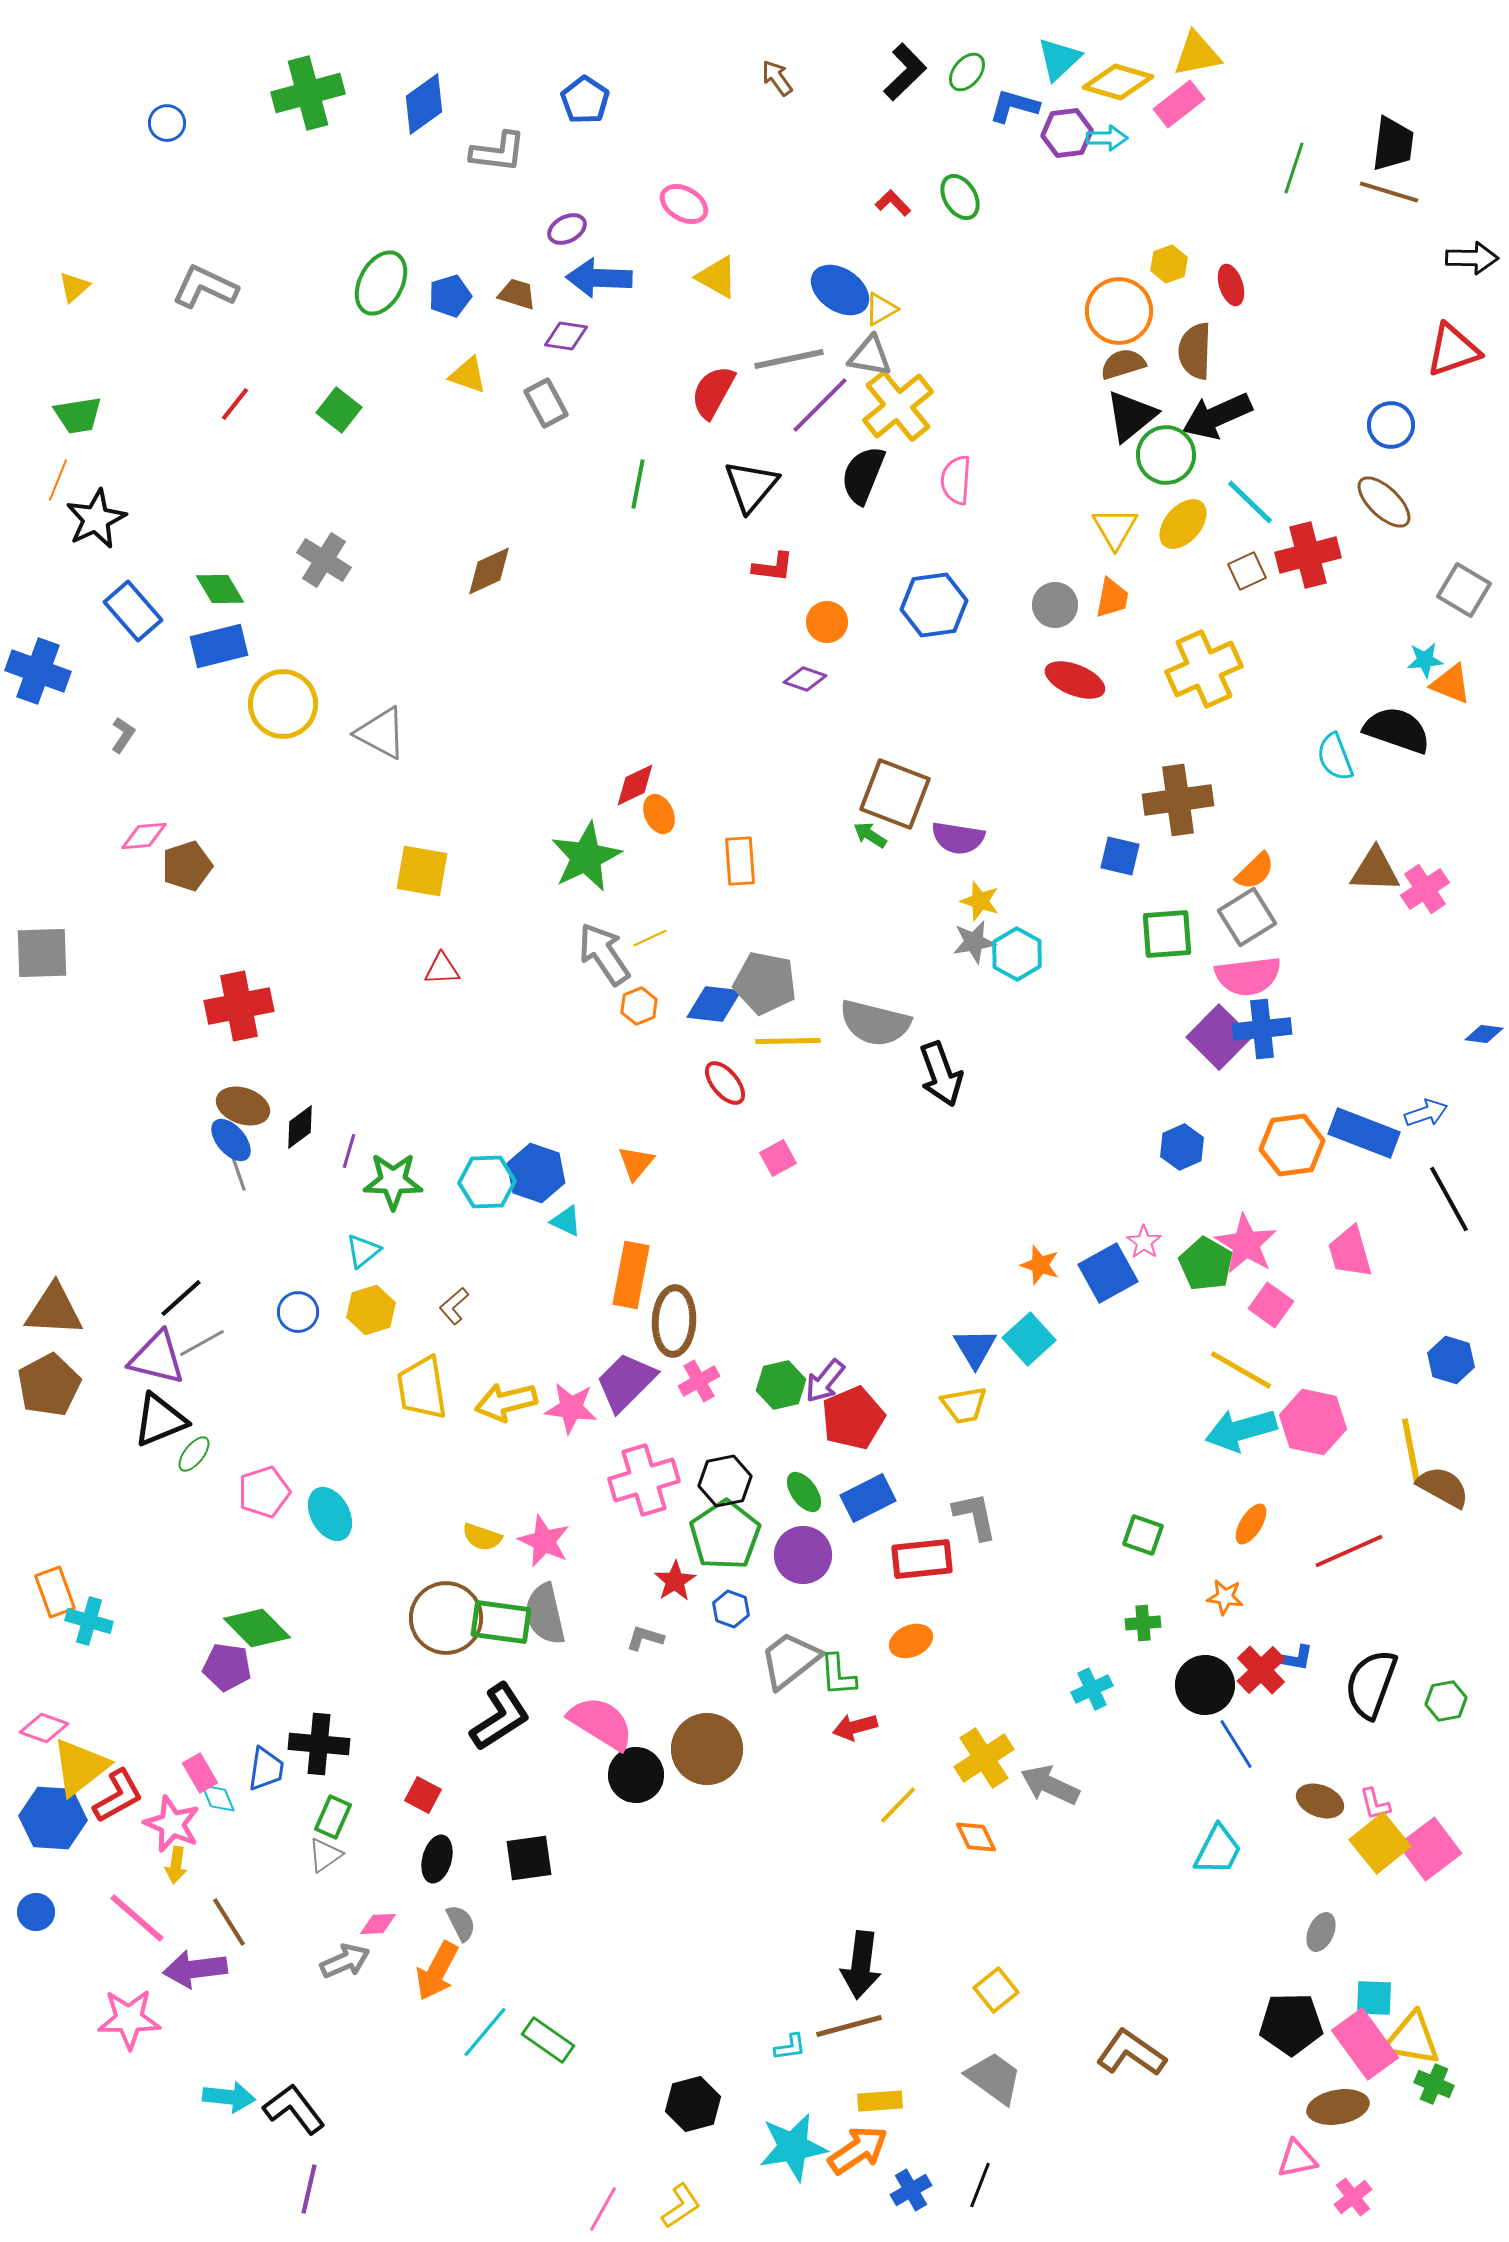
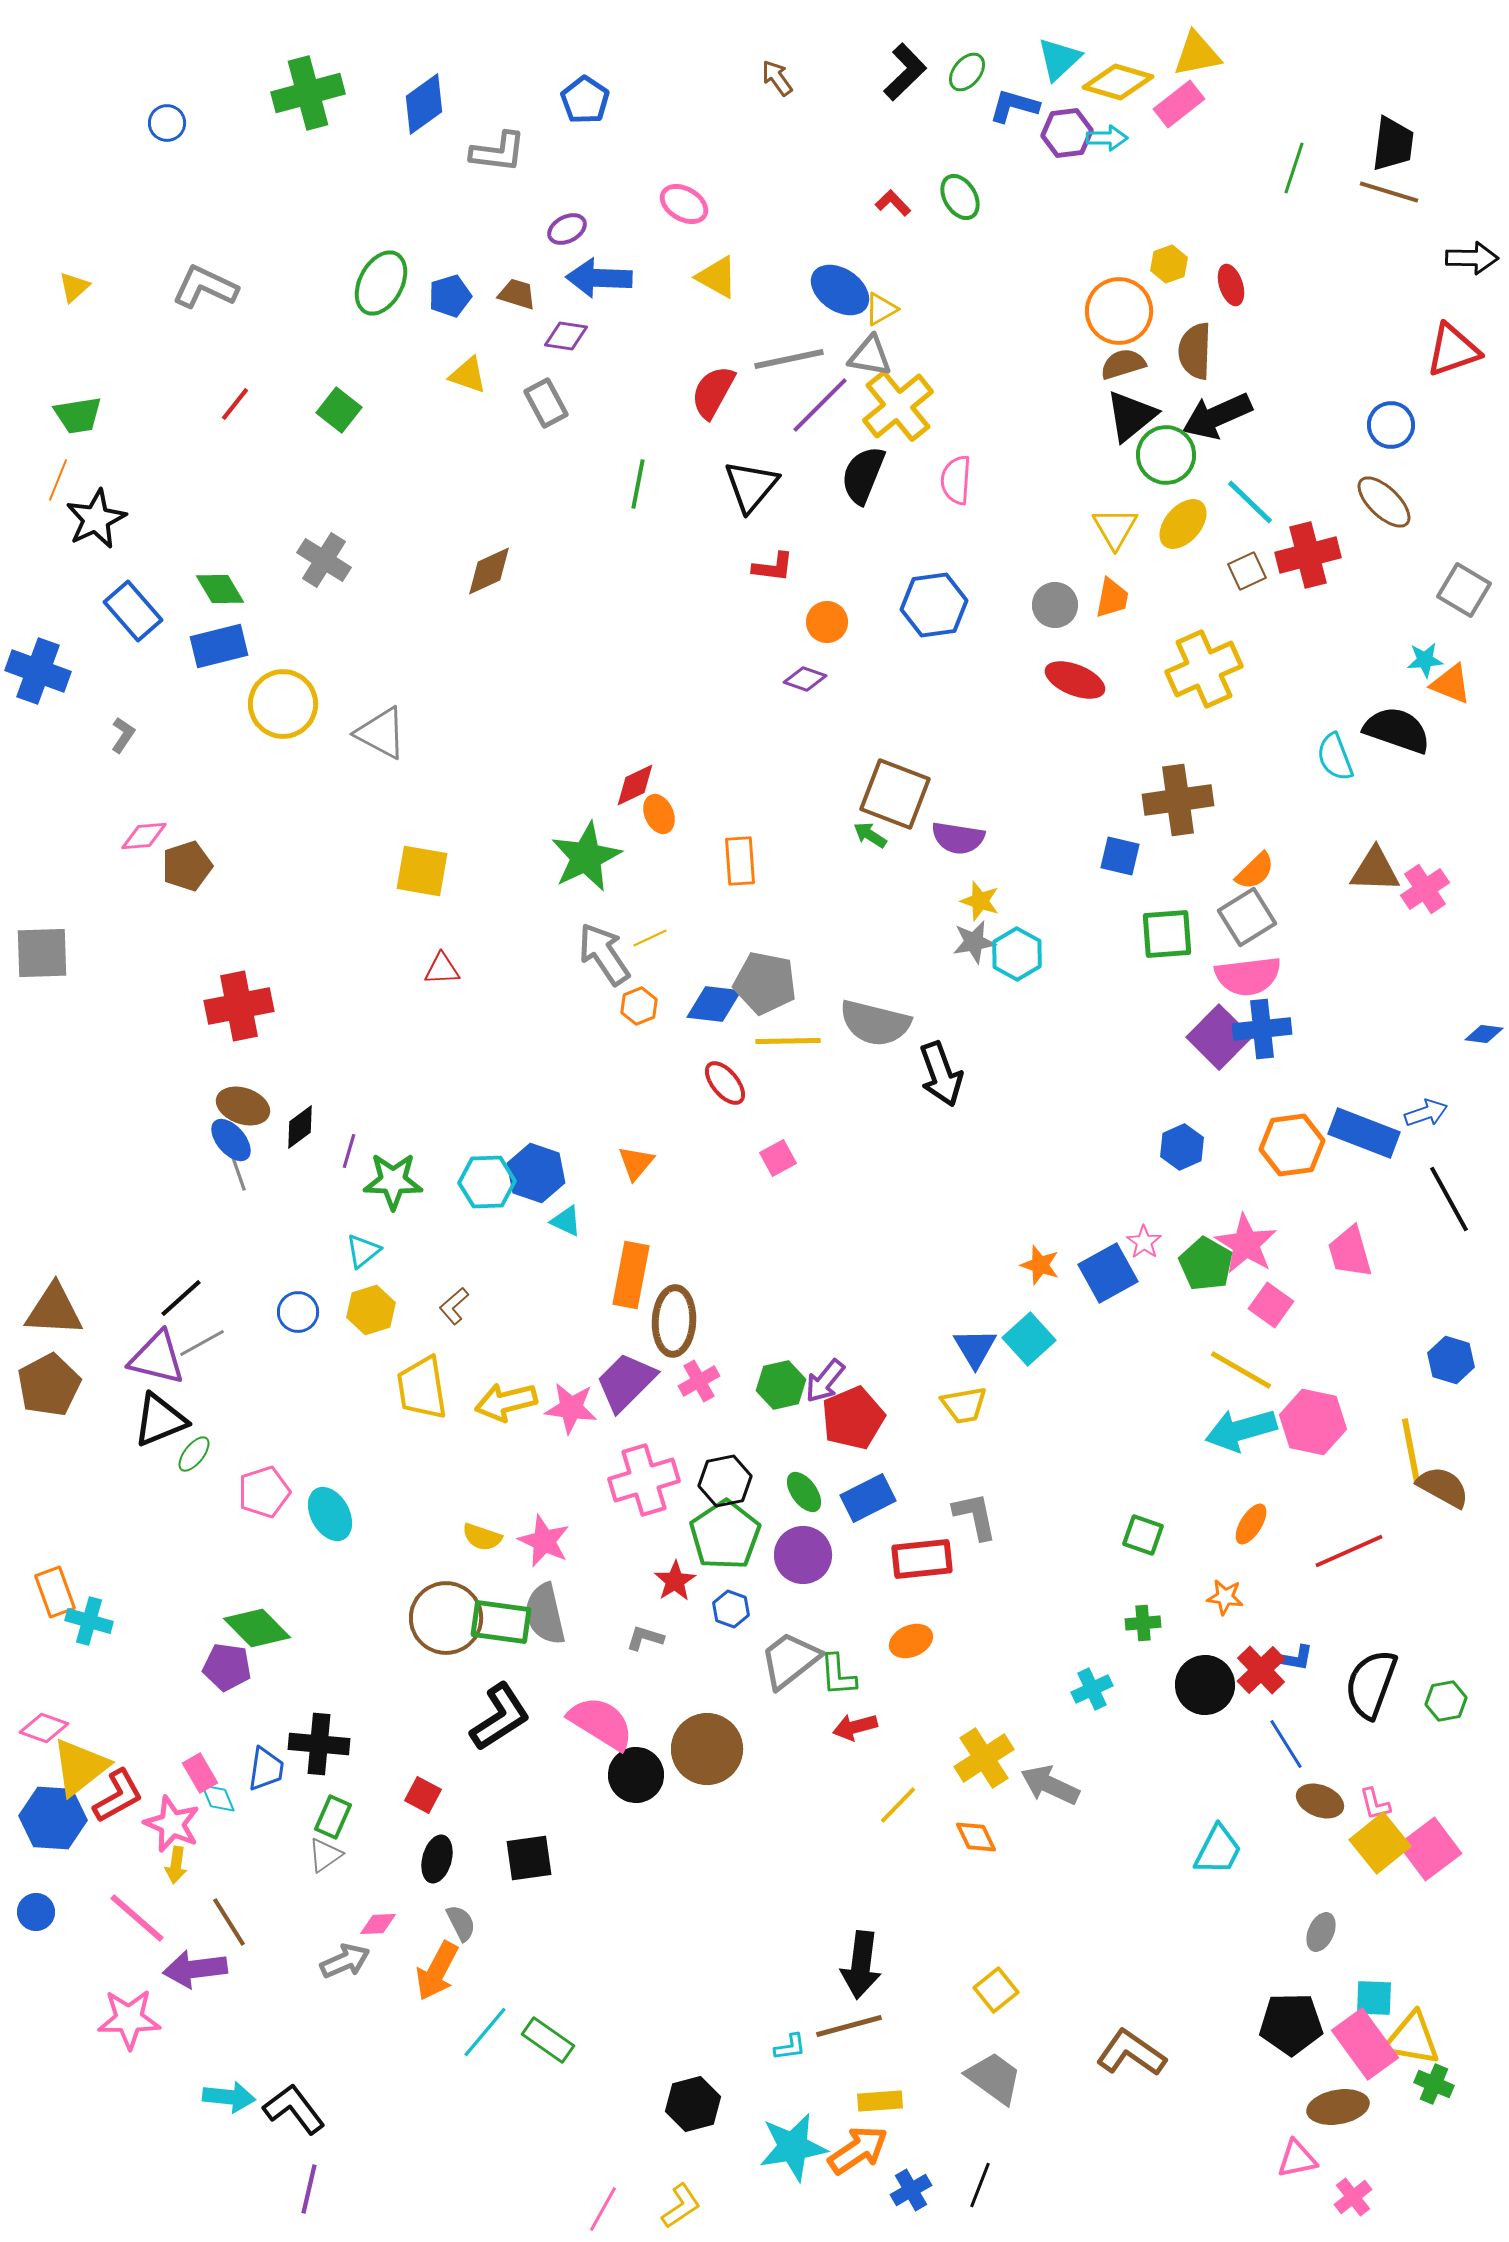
blue line at (1236, 1744): moved 50 px right
